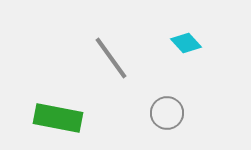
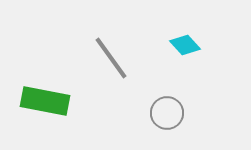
cyan diamond: moved 1 px left, 2 px down
green rectangle: moved 13 px left, 17 px up
